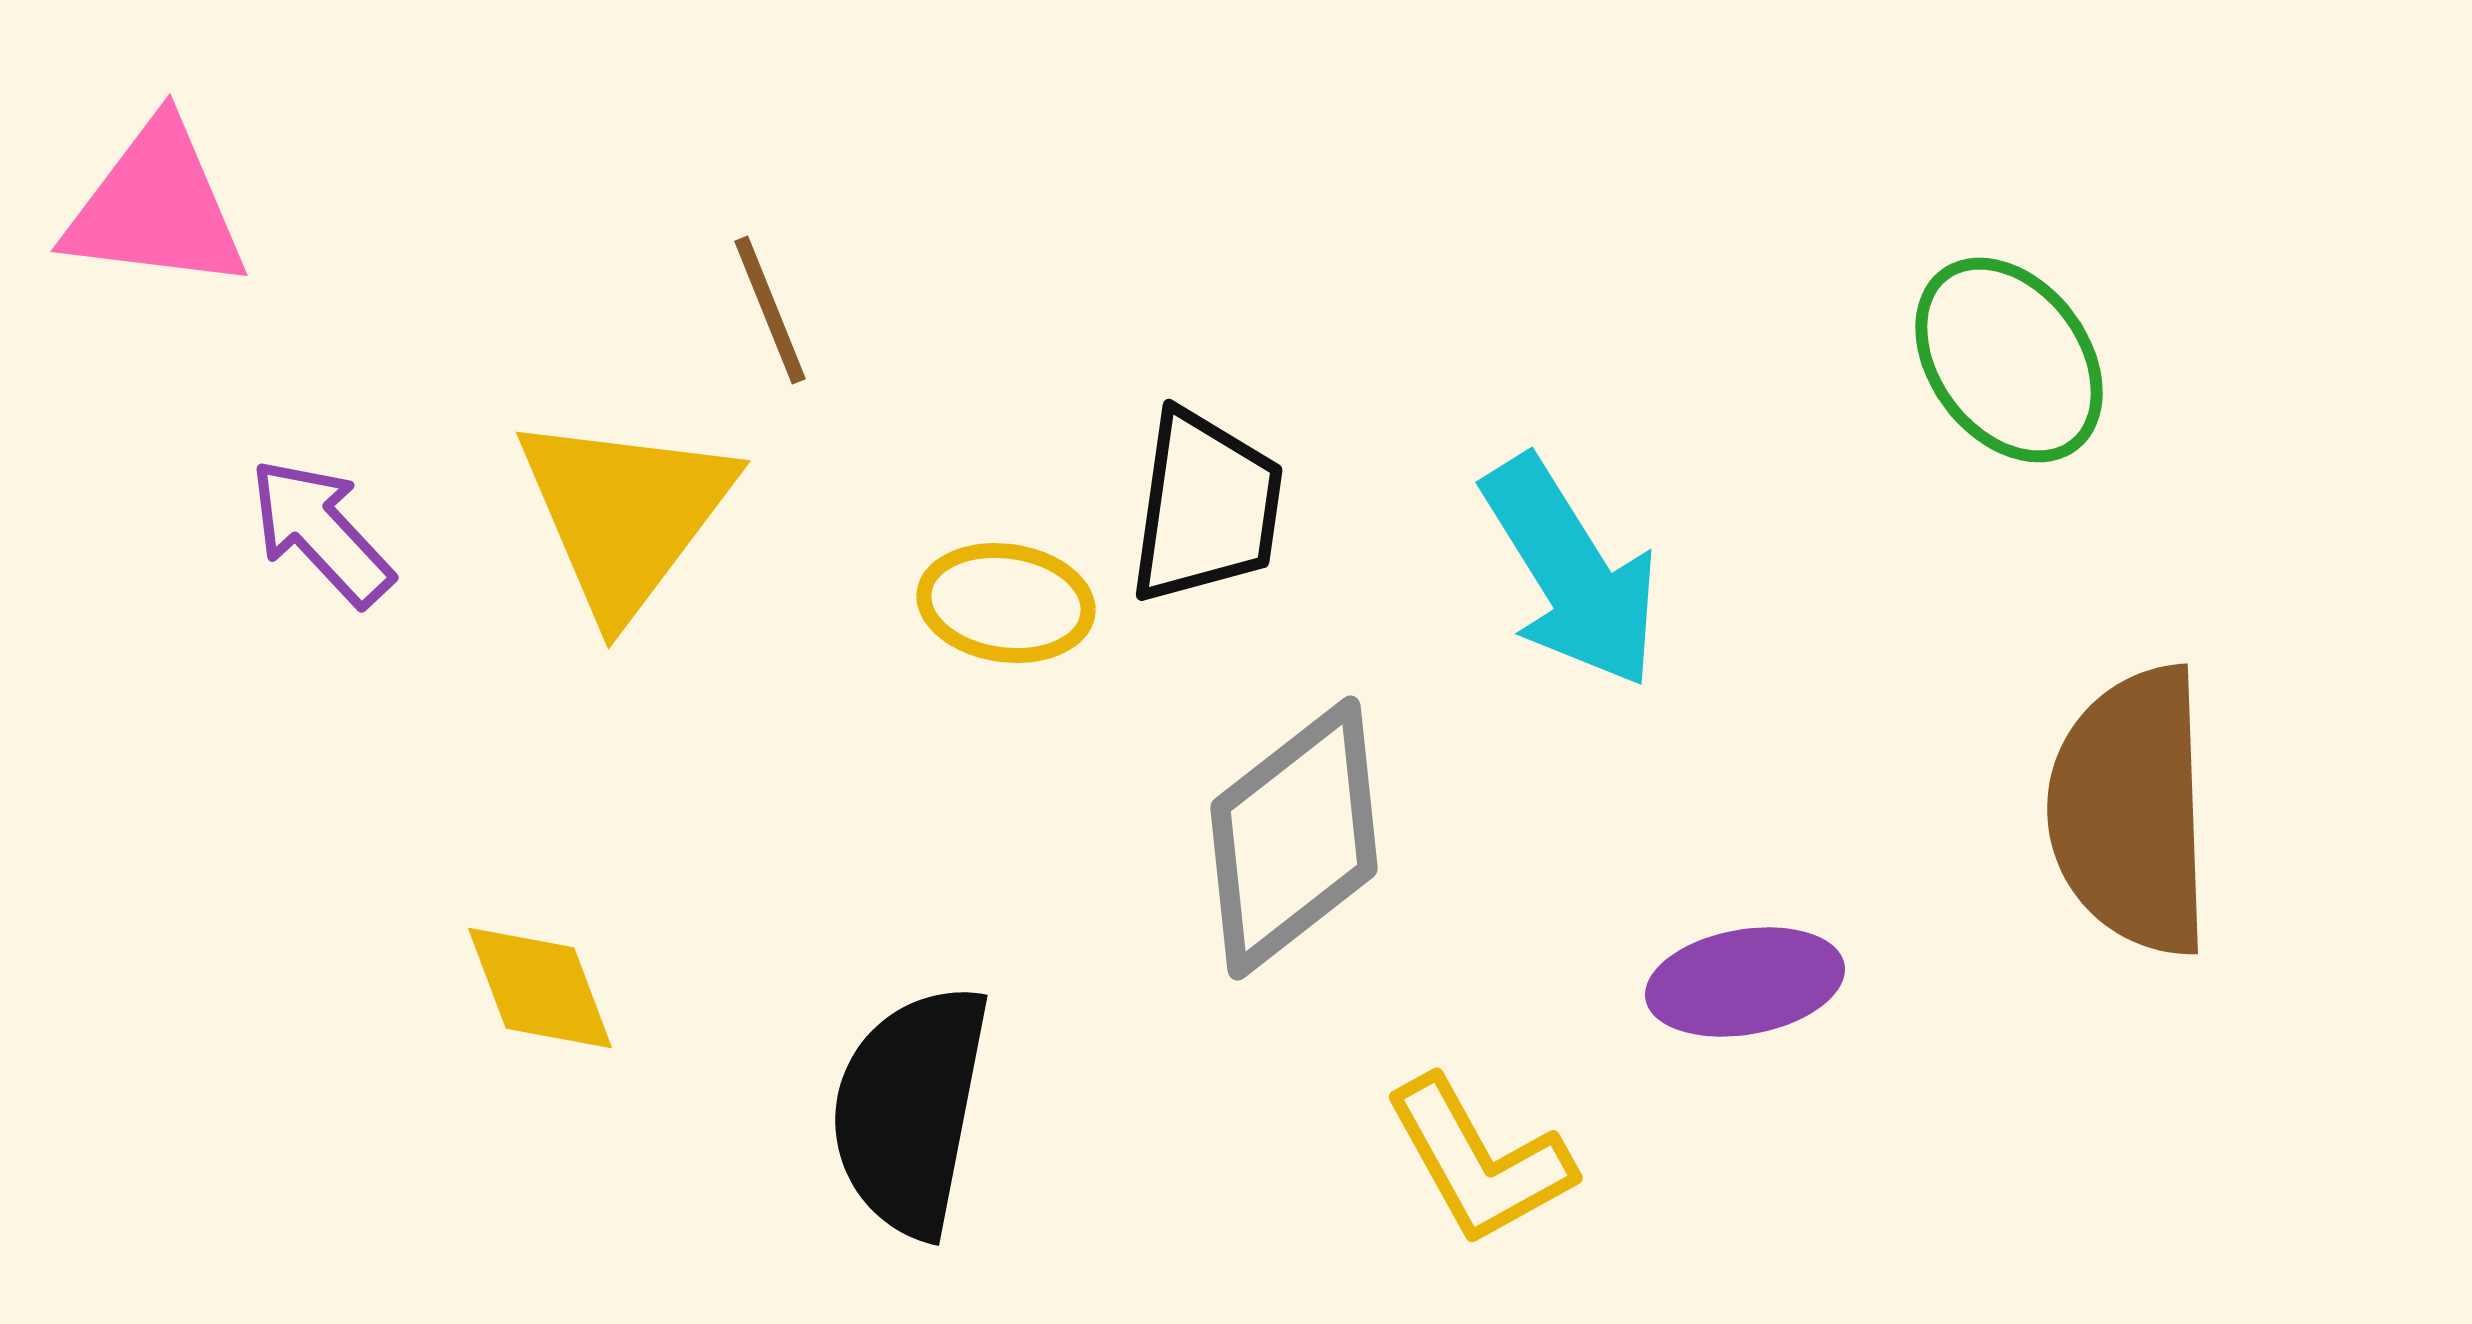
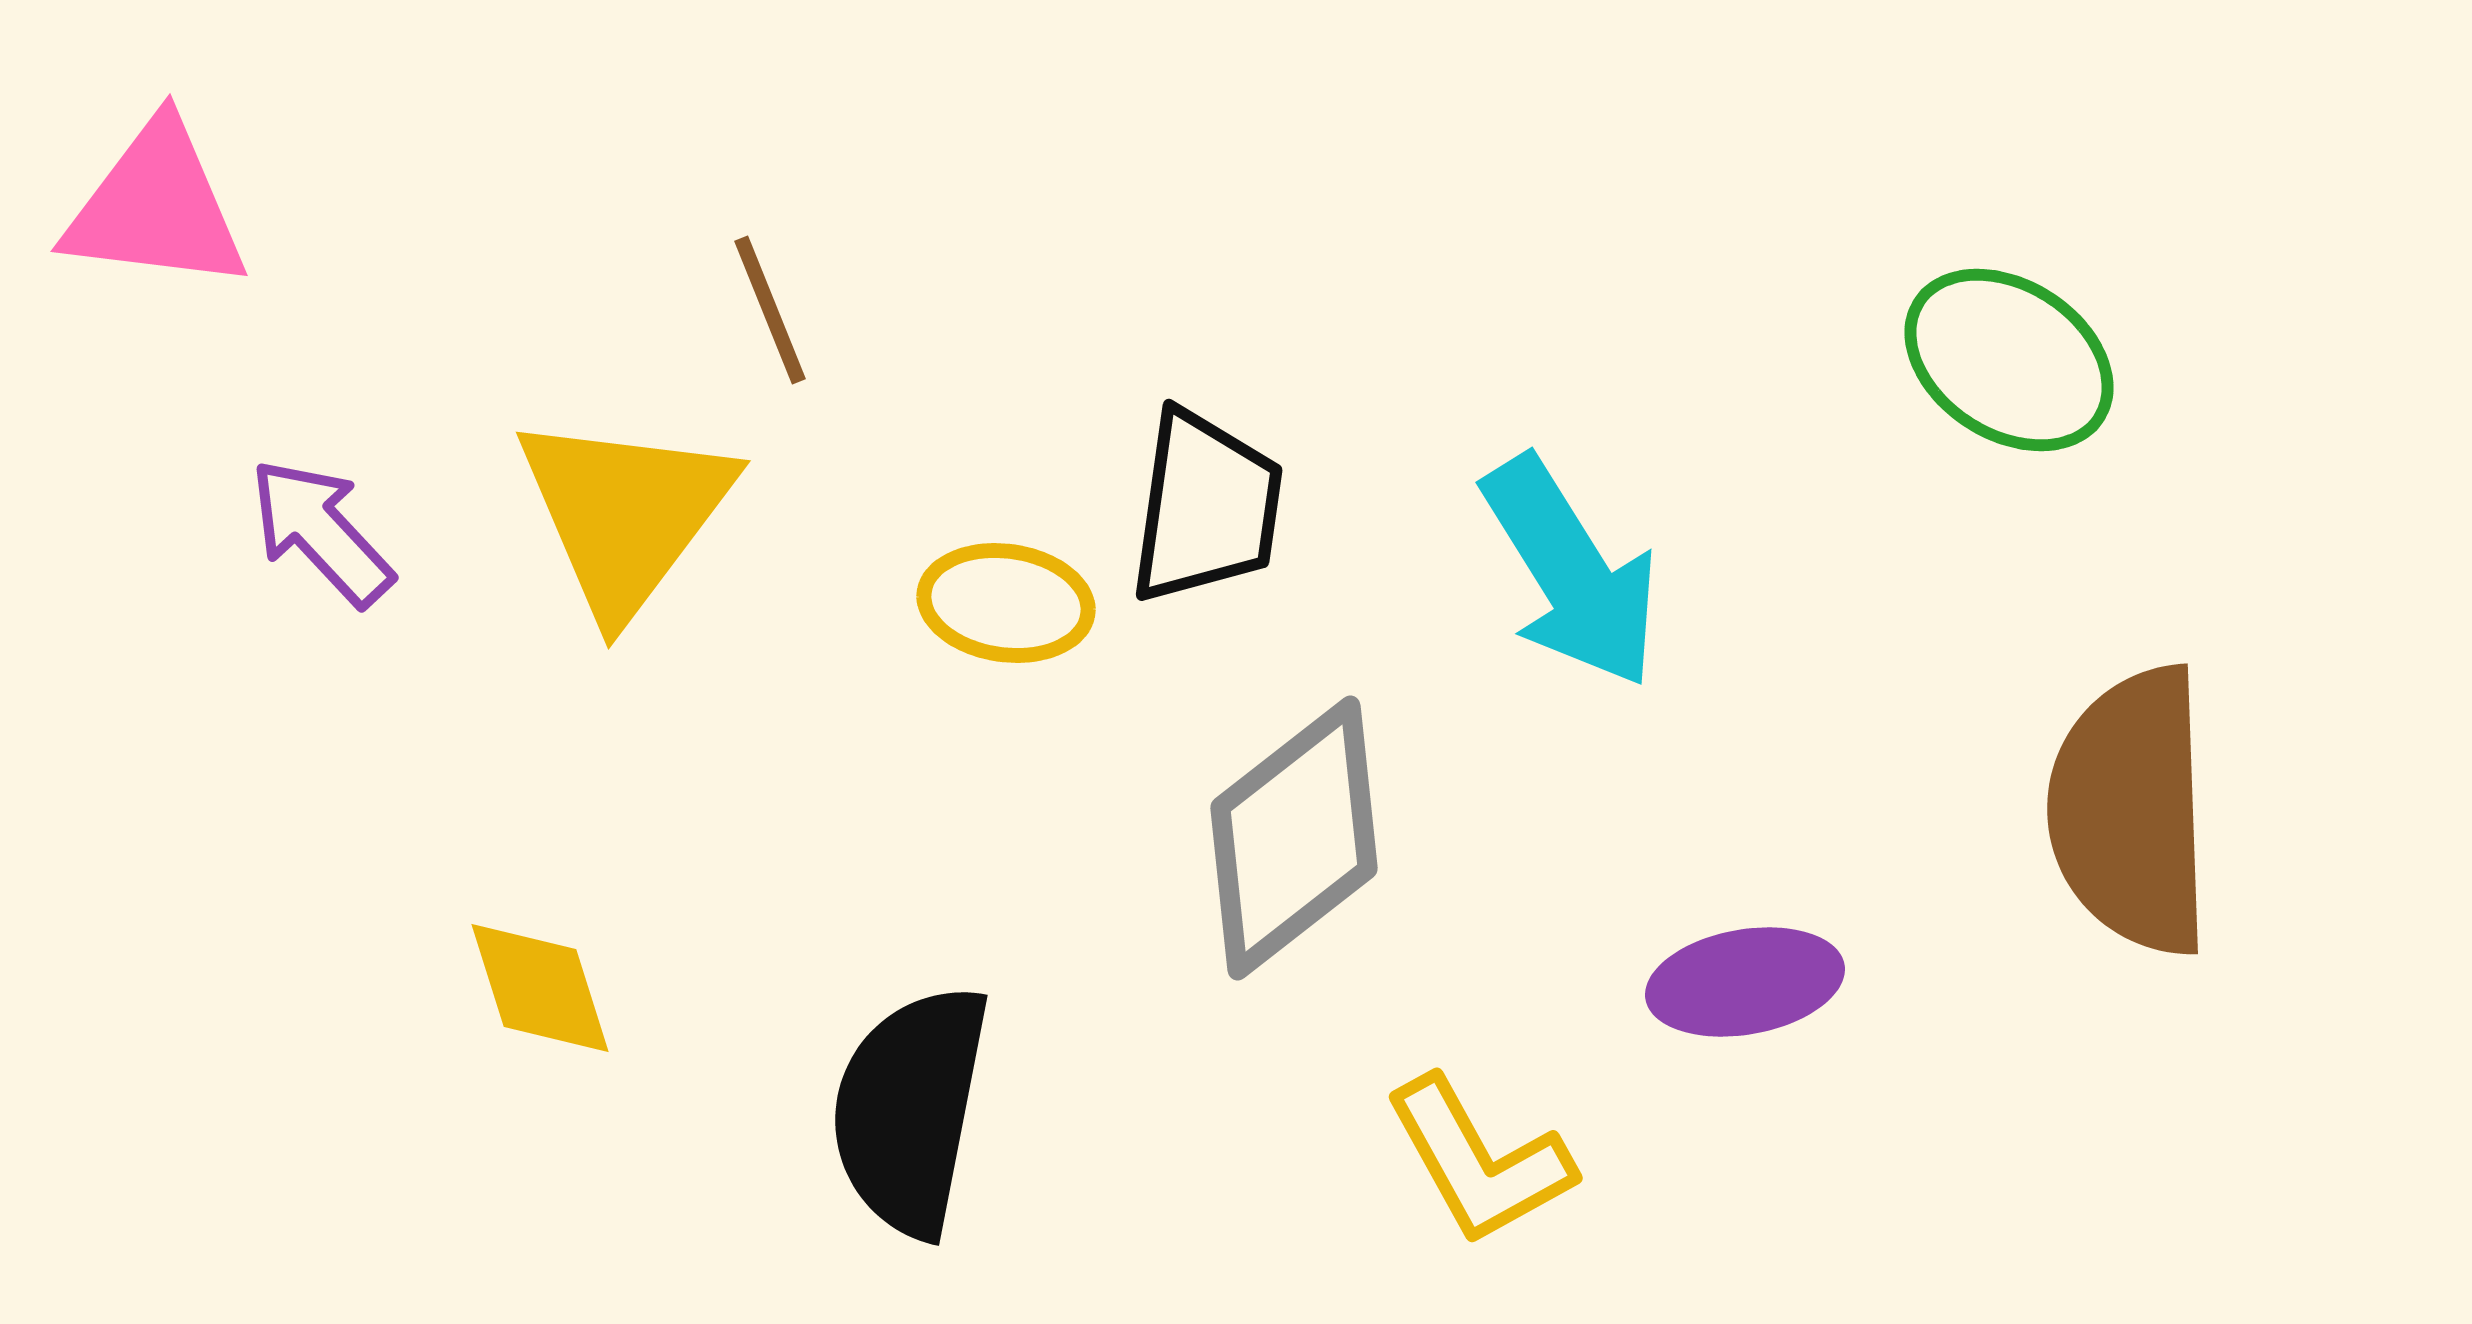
green ellipse: rotated 20 degrees counterclockwise
yellow diamond: rotated 3 degrees clockwise
